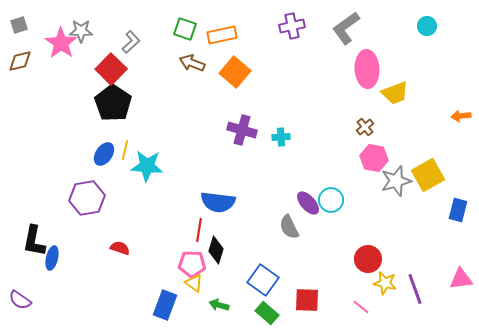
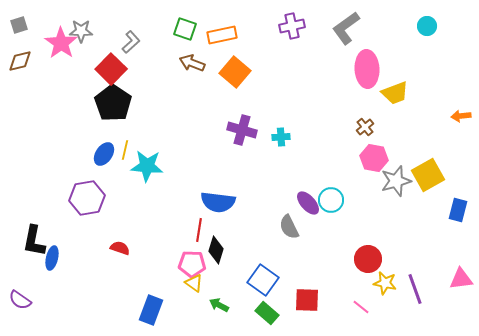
blue rectangle at (165, 305): moved 14 px left, 5 px down
green arrow at (219, 305): rotated 12 degrees clockwise
